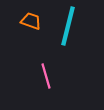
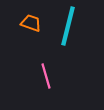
orange trapezoid: moved 2 px down
